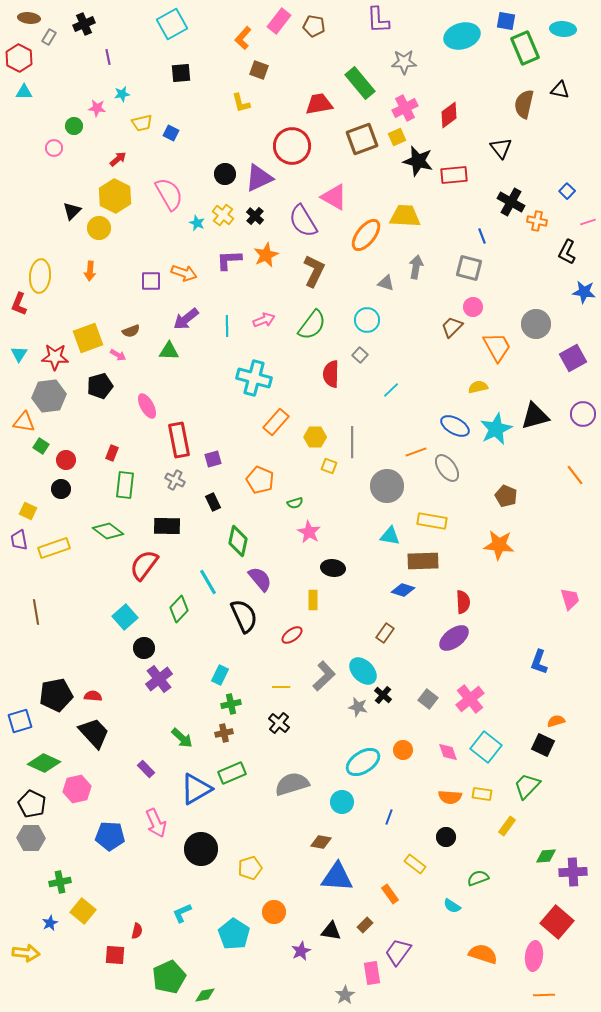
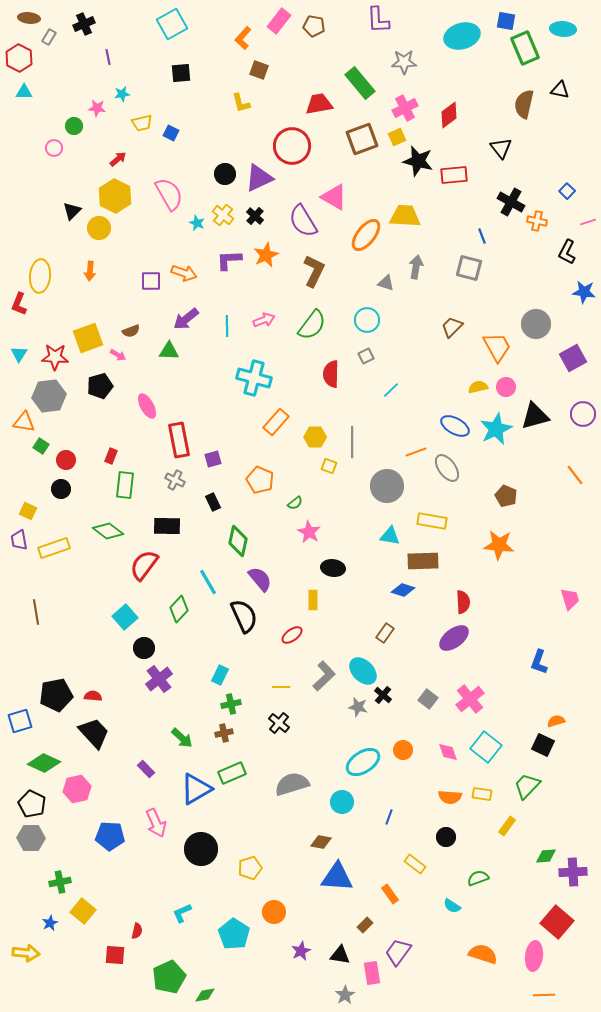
pink circle at (473, 307): moved 33 px right, 80 px down
gray square at (360, 355): moved 6 px right, 1 px down; rotated 21 degrees clockwise
red rectangle at (112, 453): moved 1 px left, 3 px down
green semicircle at (295, 503): rotated 21 degrees counterclockwise
black triangle at (331, 931): moved 9 px right, 24 px down
